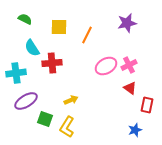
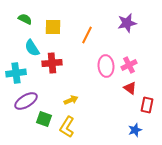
yellow square: moved 6 px left
pink ellipse: rotated 65 degrees counterclockwise
green square: moved 1 px left
